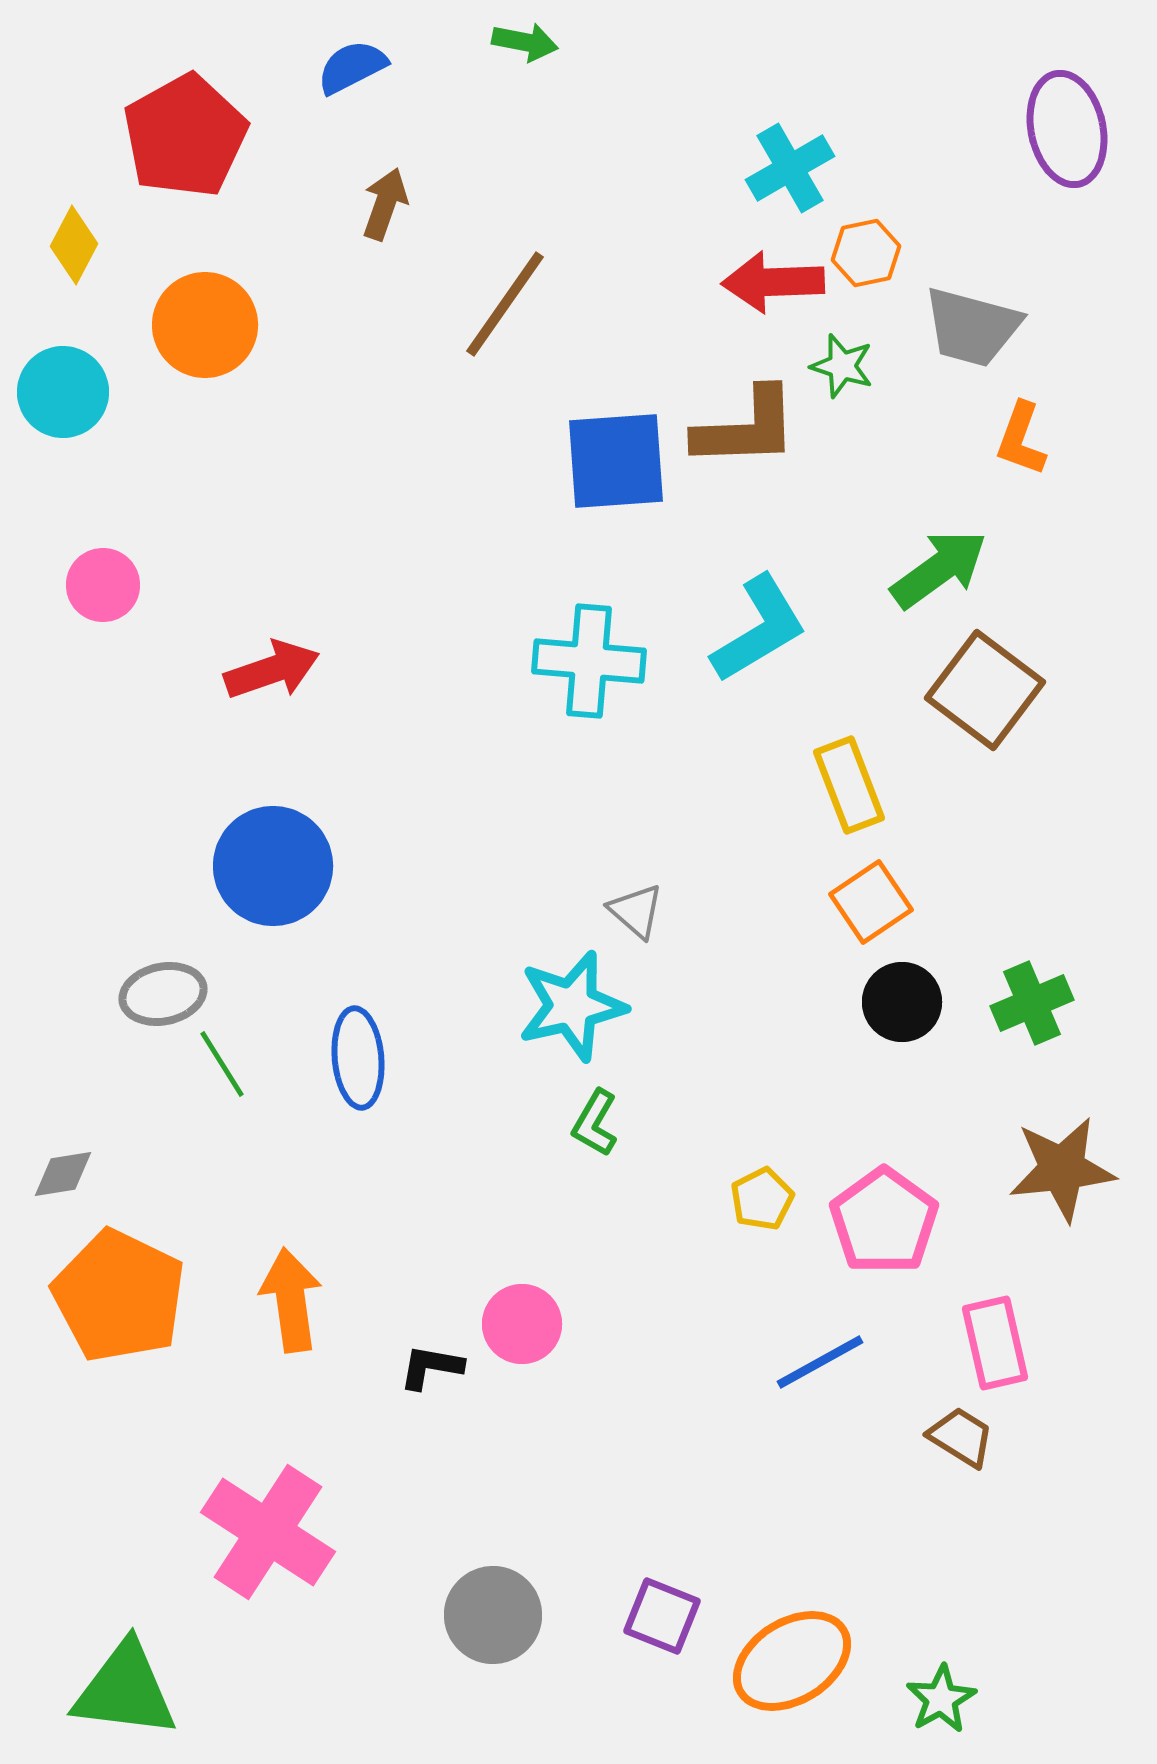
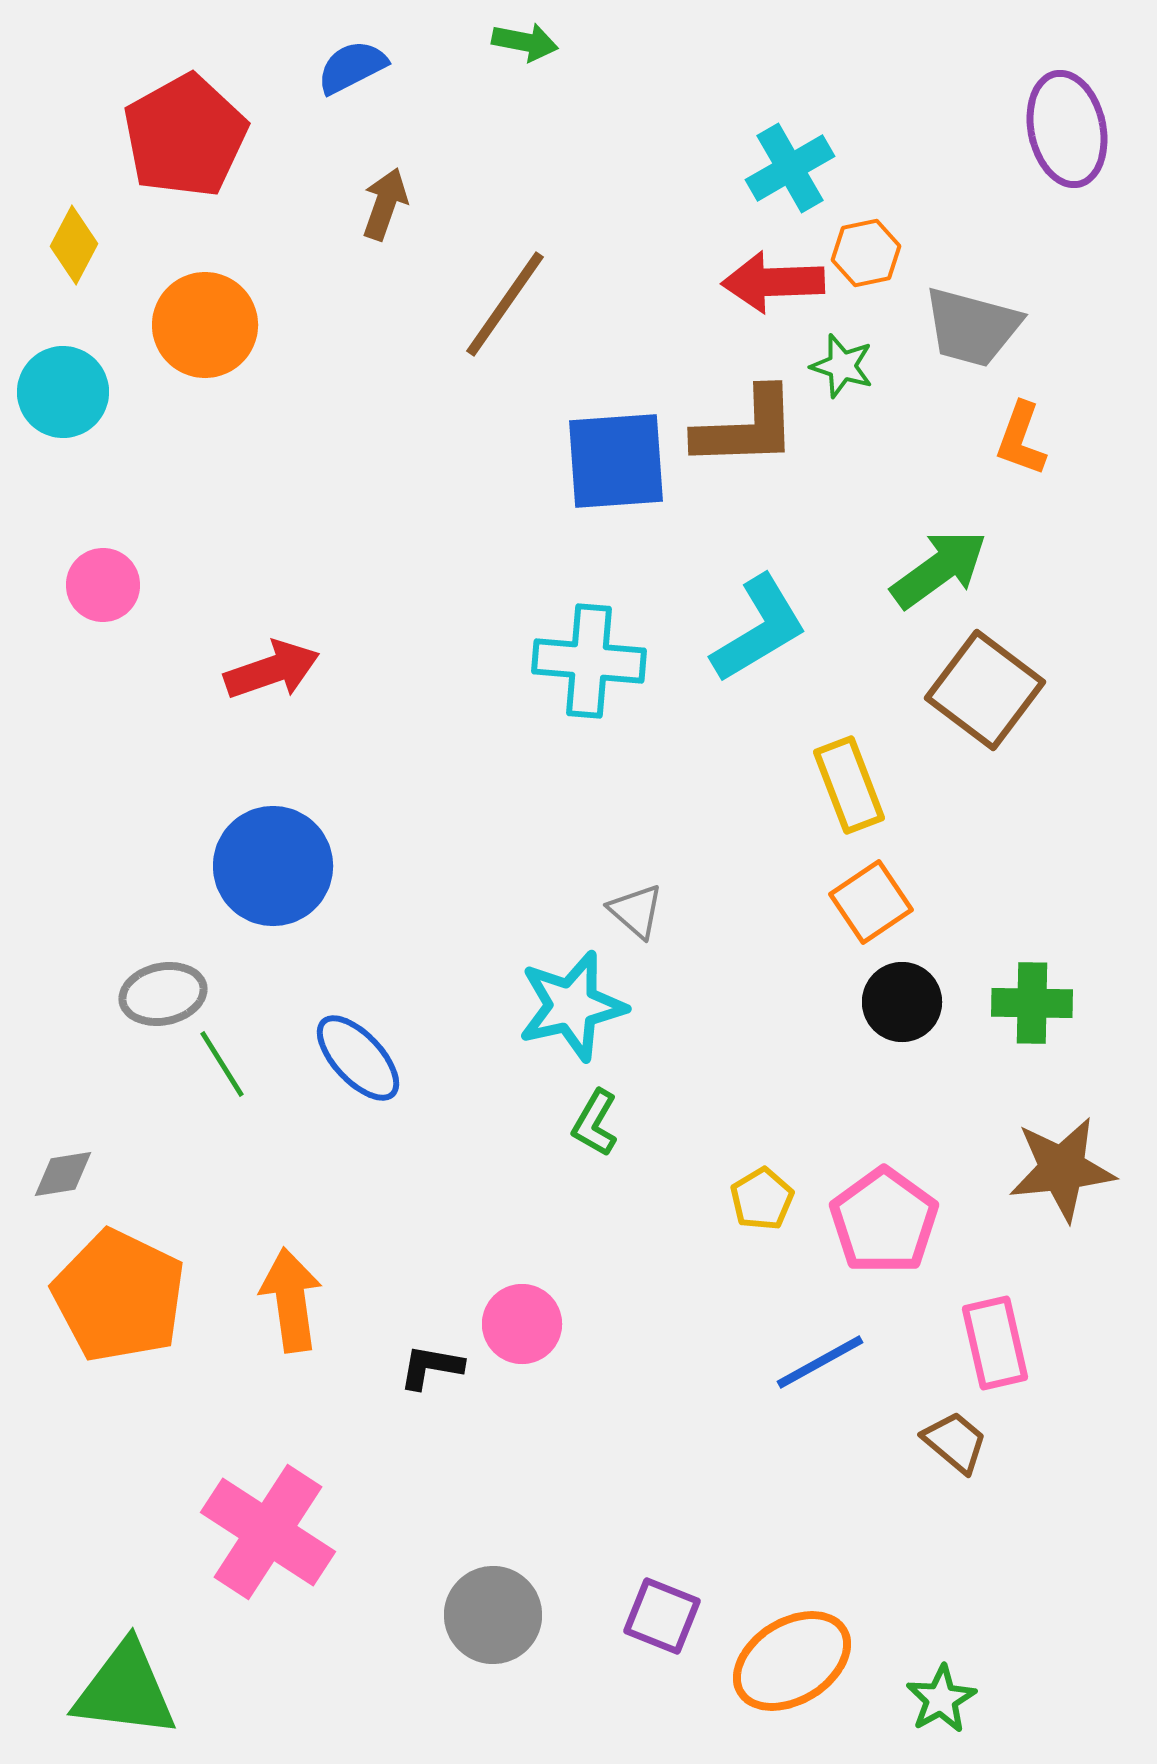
green cross at (1032, 1003): rotated 24 degrees clockwise
blue ellipse at (358, 1058): rotated 38 degrees counterclockwise
yellow pentagon at (762, 1199): rotated 4 degrees counterclockwise
brown trapezoid at (961, 1437): moved 6 px left, 5 px down; rotated 8 degrees clockwise
